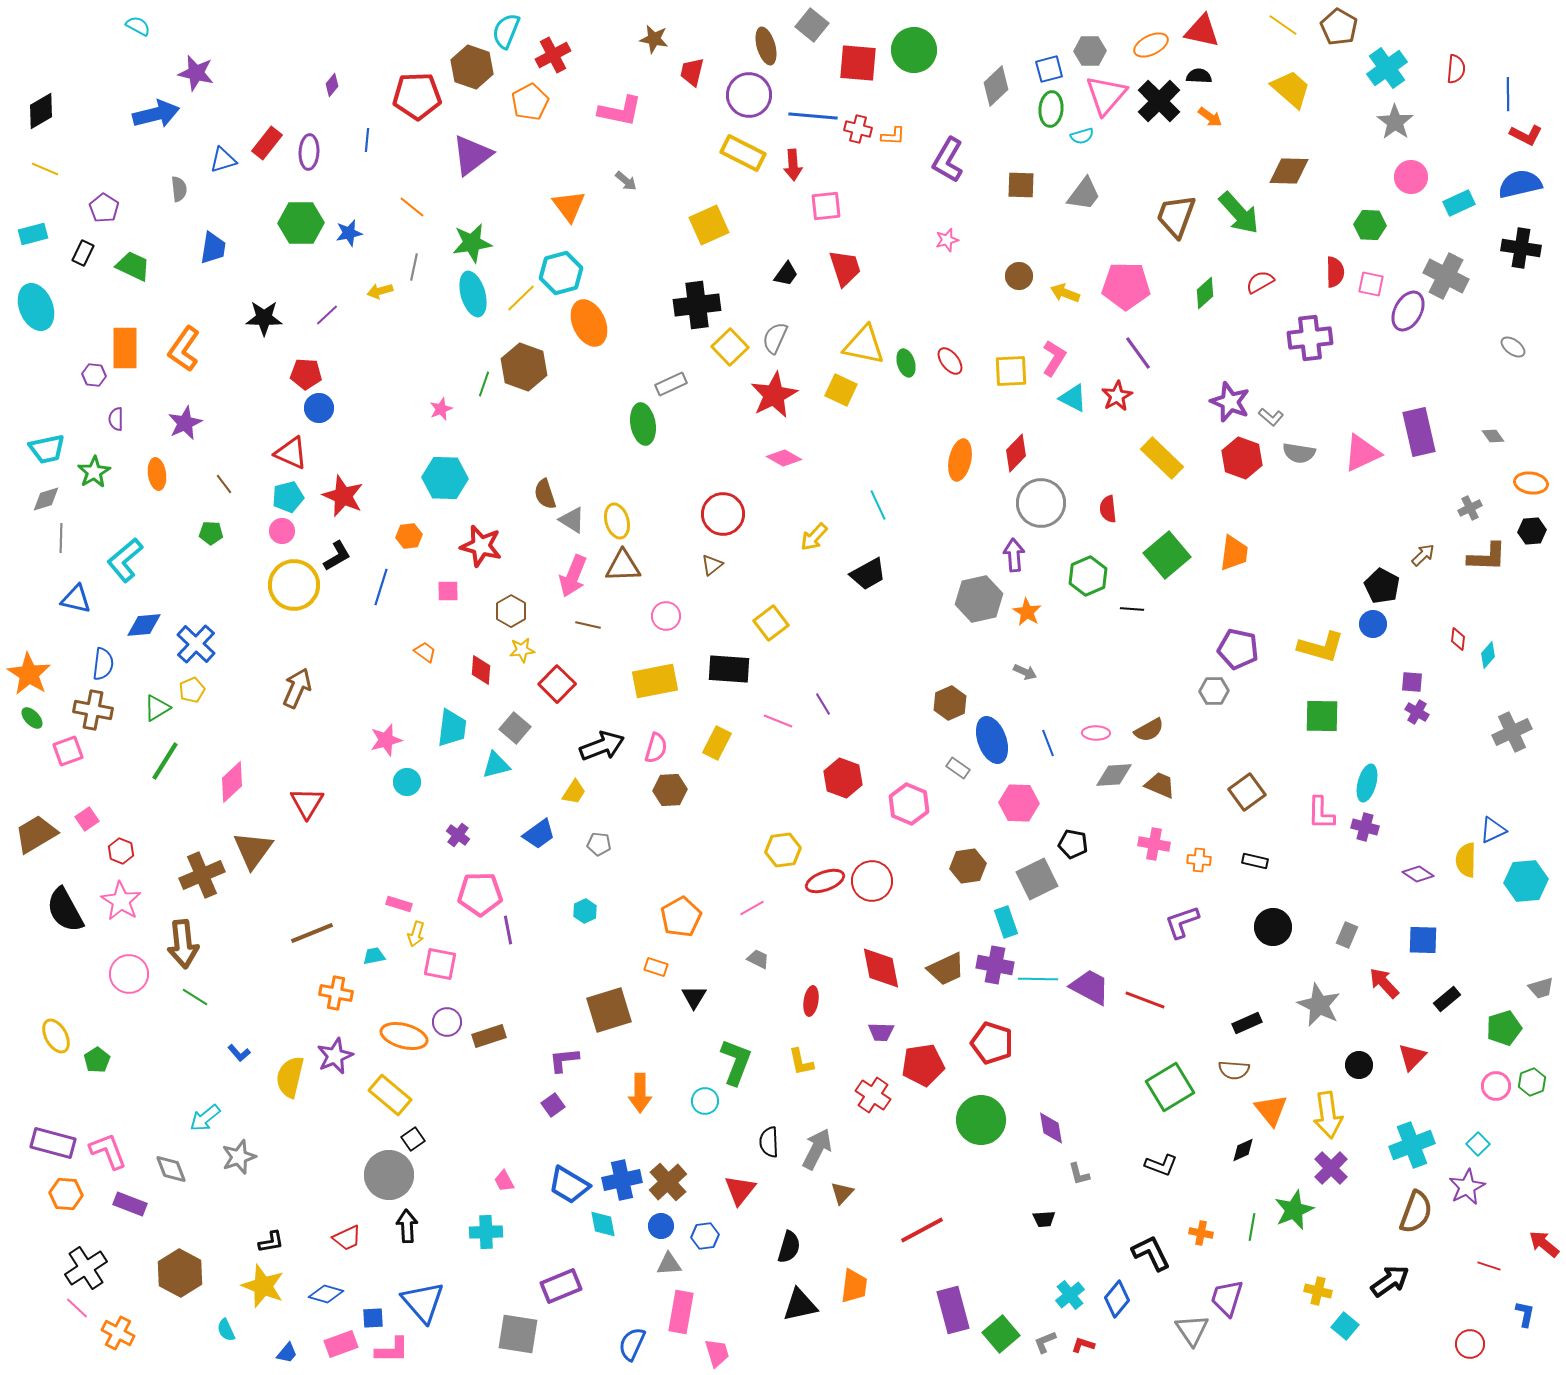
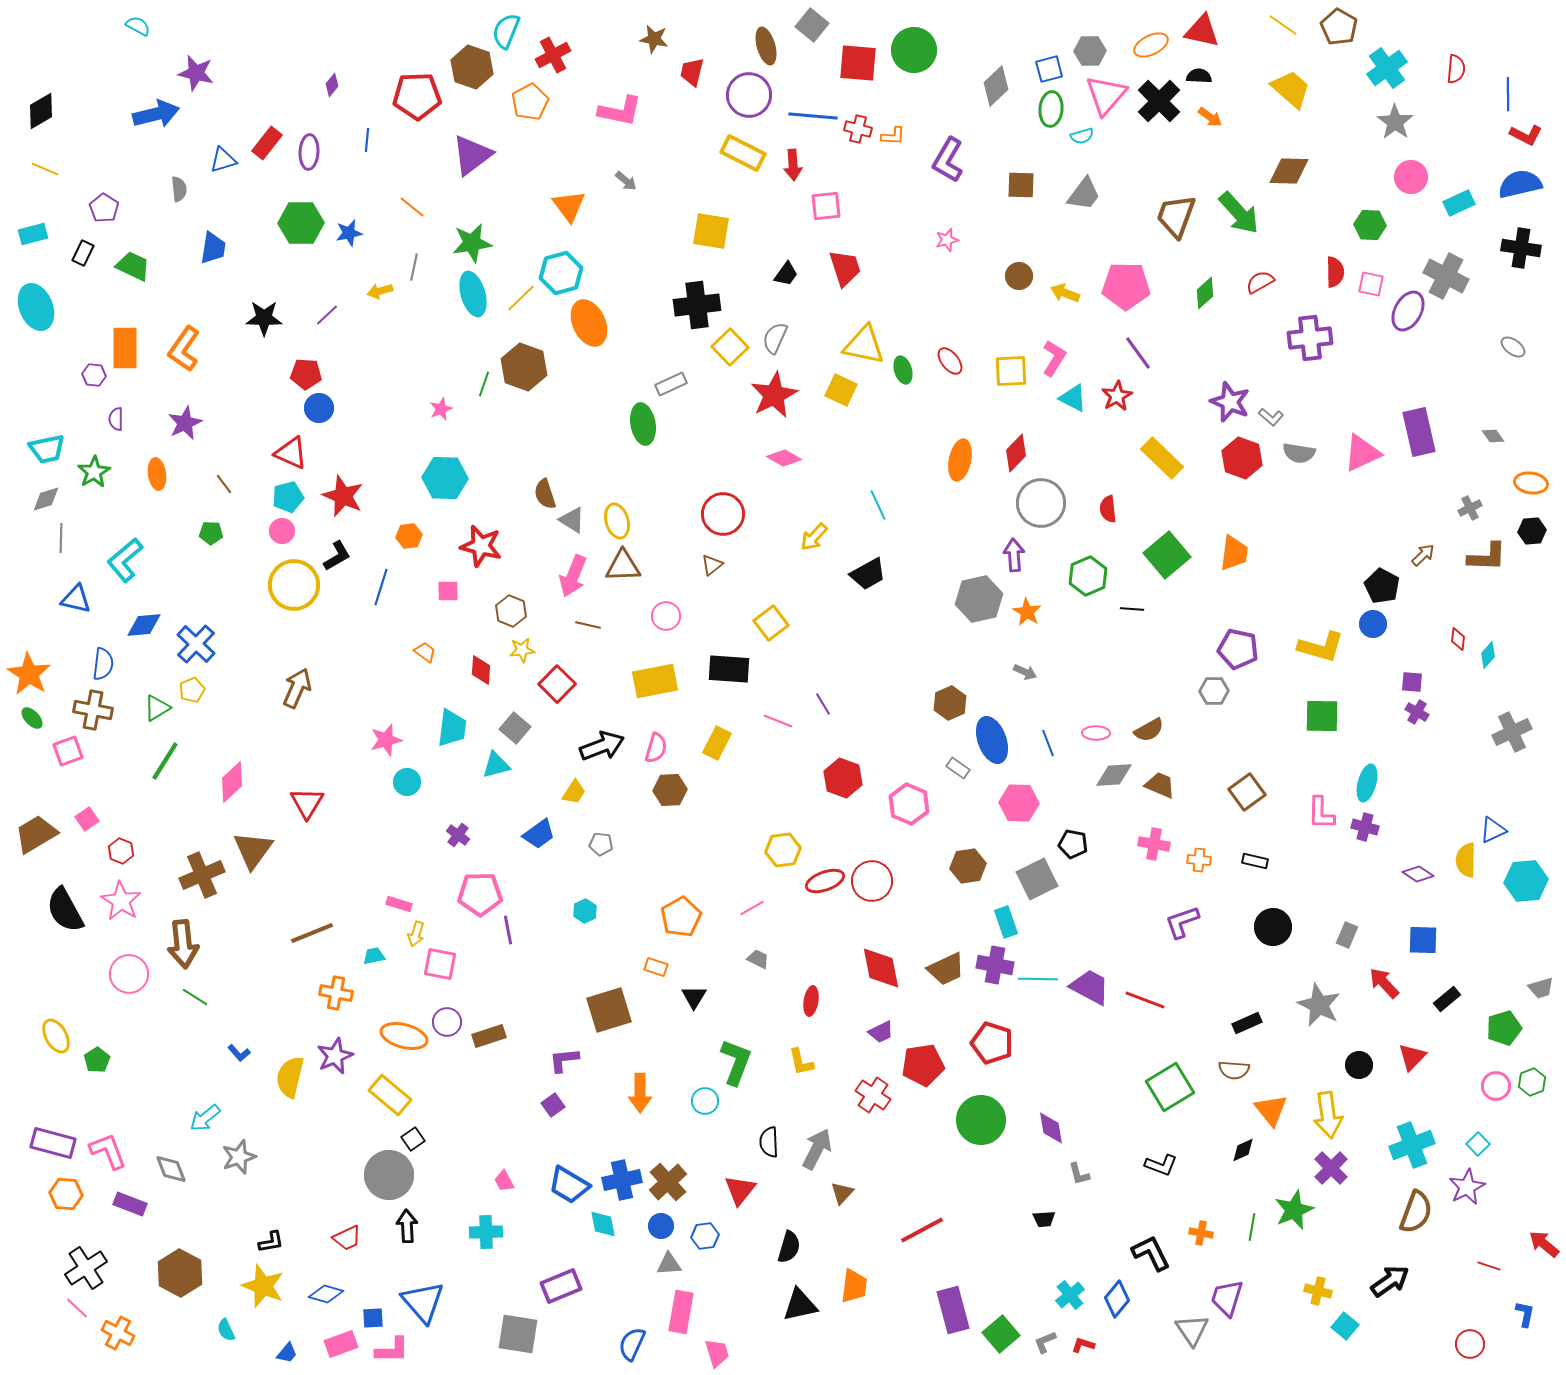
yellow square at (709, 225): moved 2 px right, 6 px down; rotated 33 degrees clockwise
green ellipse at (906, 363): moved 3 px left, 7 px down
brown hexagon at (511, 611): rotated 8 degrees counterclockwise
gray pentagon at (599, 844): moved 2 px right
purple trapezoid at (881, 1032): rotated 28 degrees counterclockwise
